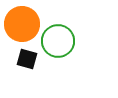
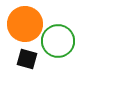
orange circle: moved 3 px right
